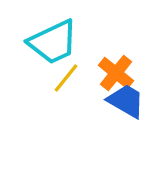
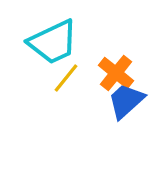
blue trapezoid: rotated 72 degrees counterclockwise
